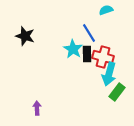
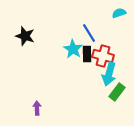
cyan semicircle: moved 13 px right, 3 px down
red cross: moved 1 px up
